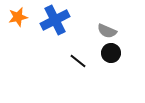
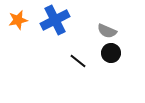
orange star: moved 3 px down
